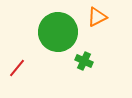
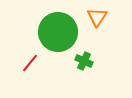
orange triangle: rotated 30 degrees counterclockwise
red line: moved 13 px right, 5 px up
